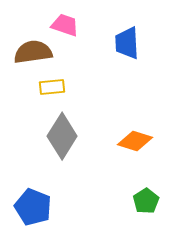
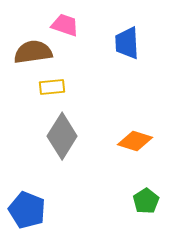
blue pentagon: moved 6 px left, 3 px down
